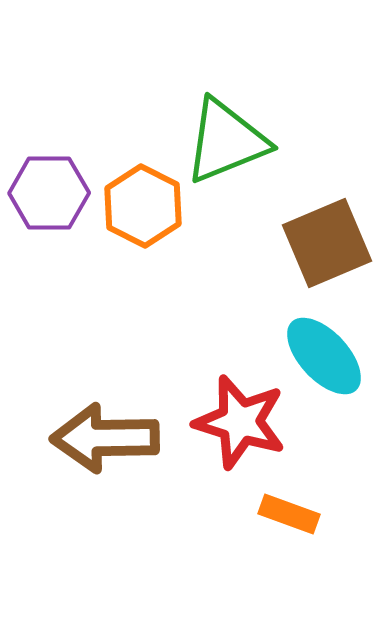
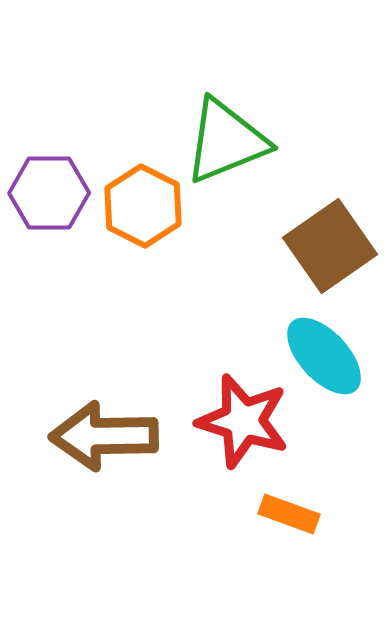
brown square: moved 3 px right, 3 px down; rotated 12 degrees counterclockwise
red star: moved 3 px right, 1 px up
brown arrow: moved 1 px left, 2 px up
